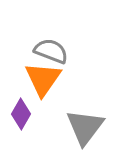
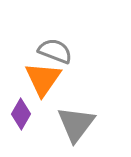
gray semicircle: moved 4 px right
gray triangle: moved 9 px left, 3 px up
